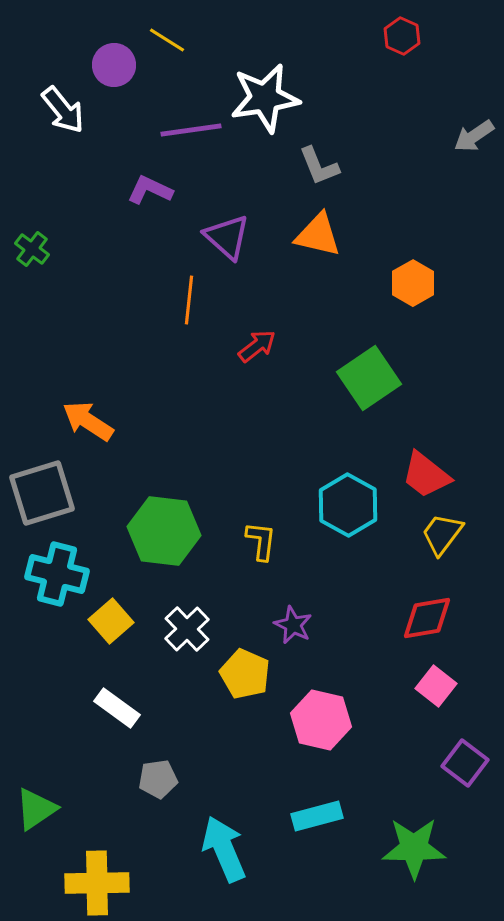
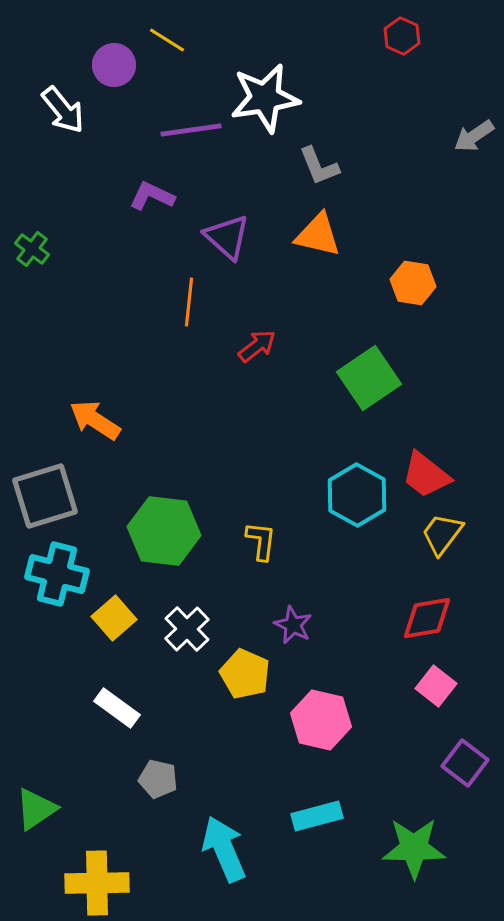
purple L-shape: moved 2 px right, 6 px down
orange hexagon: rotated 21 degrees counterclockwise
orange line: moved 2 px down
orange arrow: moved 7 px right, 1 px up
gray square: moved 3 px right, 3 px down
cyan hexagon: moved 9 px right, 10 px up
yellow square: moved 3 px right, 3 px up
gray pentagon: rotated 21 degrees clockwise
